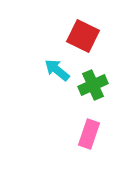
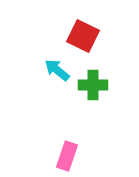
green cross: rotated 24 degrees clockwise
pink rectangle: moved 22 px left, 22 px down
